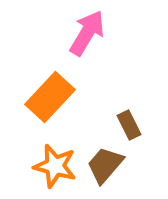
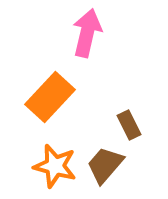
pink arrow: rotated 18 degrees counterclockwise
